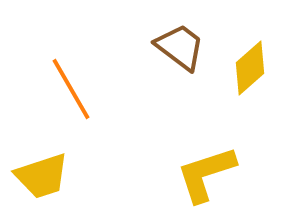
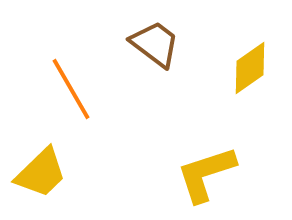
brown trapezoid: moved 25 px left, 3 px up
yellow diamond: rotated 6 degrees clockwise
yellow trapezoid: moved 1 px left, 3 px up; rotated 26 degrees counterclockwise
